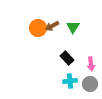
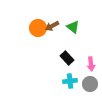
green triangle: rotated 24 degrees counterclockwise
